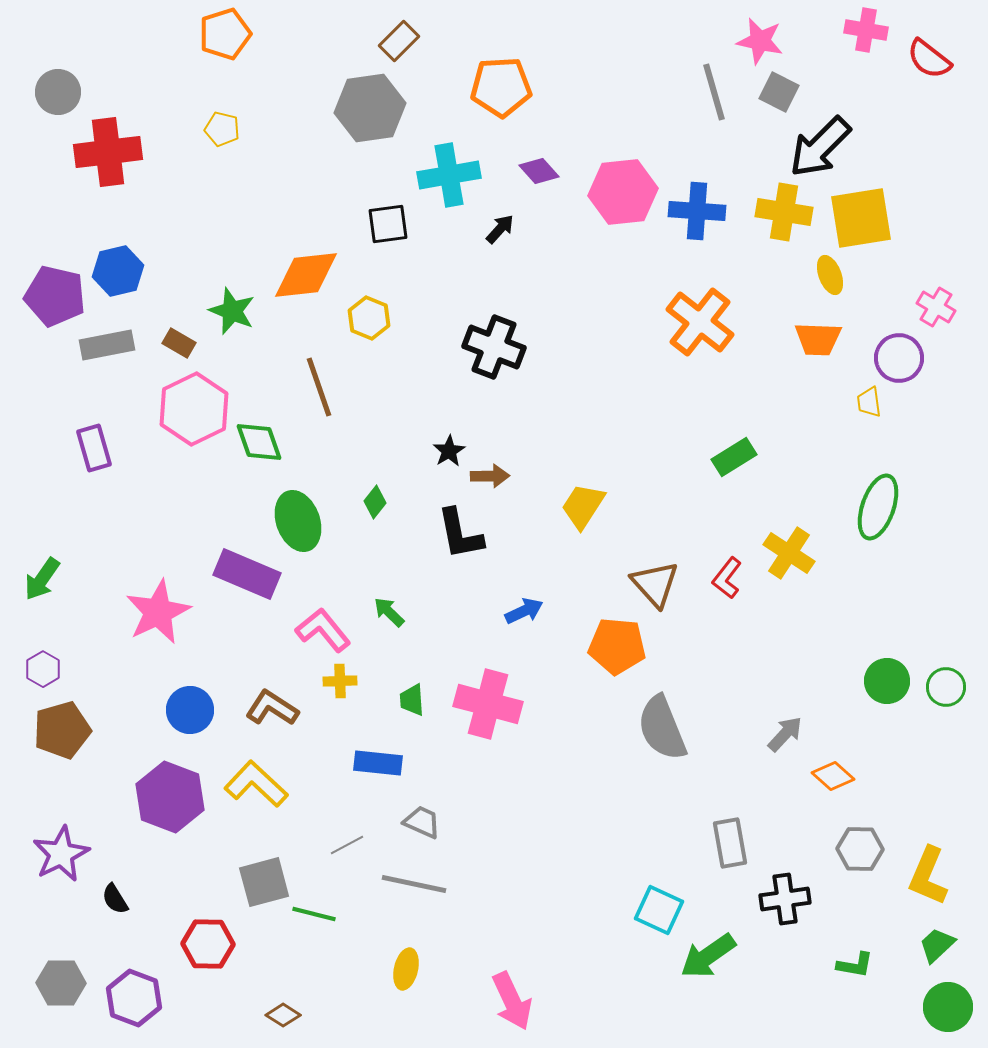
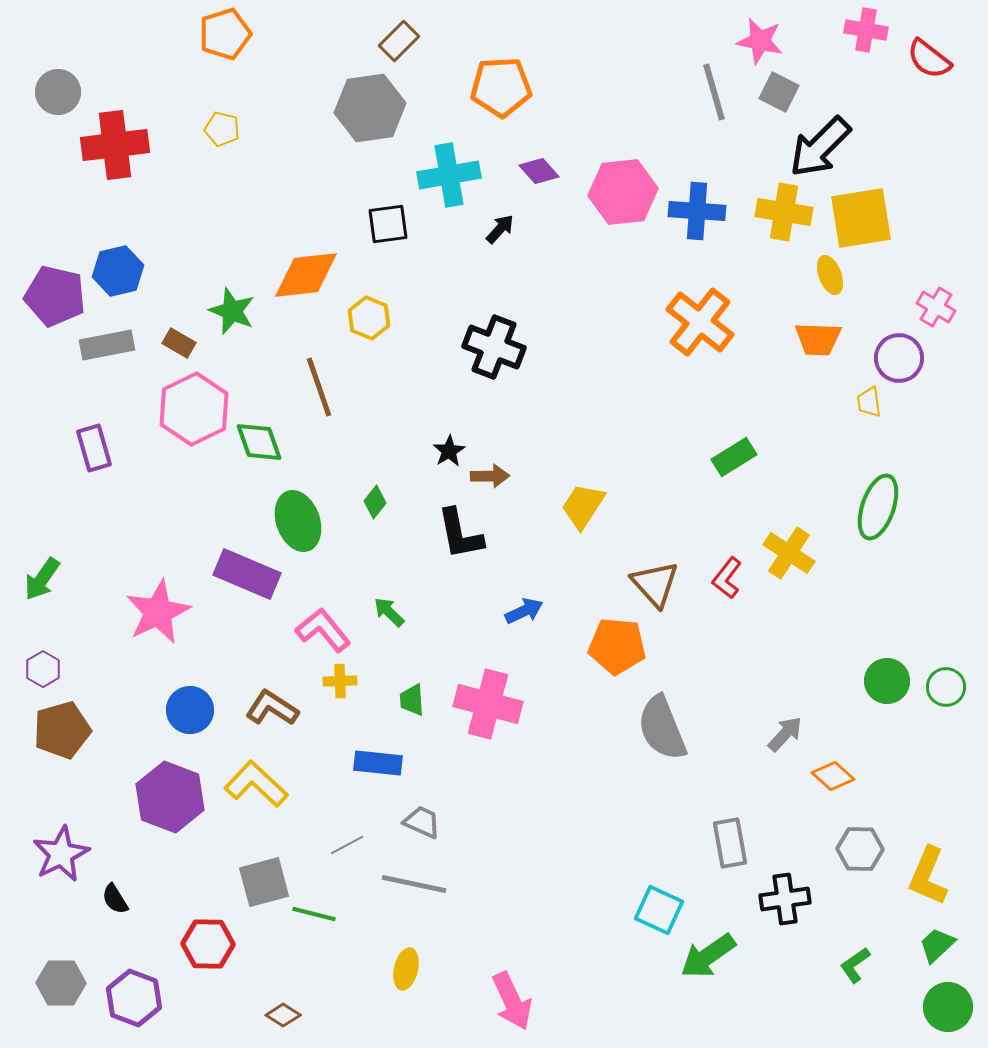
red cross at (108, 152): moved 7 px right, 7 px up
green L-shape at (855, 965): rotated 135 degrees clockwise
